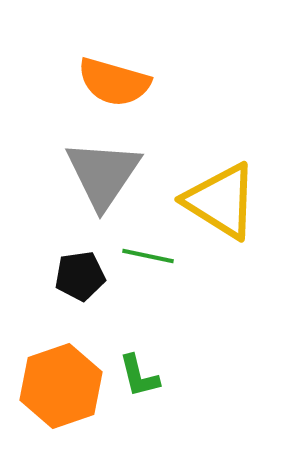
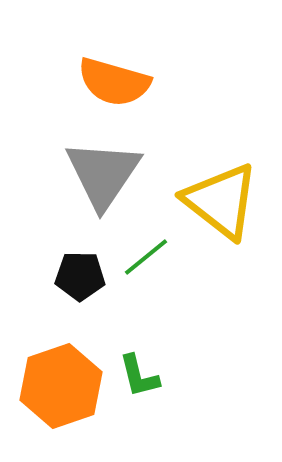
yellow triangle: rotated 6 degrees clockwise
green line: moved 2 px left, 1 px down; rotated 51 degrees counterclockwise
black pentagon: rotated 9 degrees clockwise
